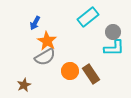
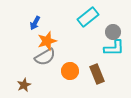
orange star: rotated 24 degrees clockwise
brown rectangle: moved 6 px right; rotated 12 degrees clockwise
